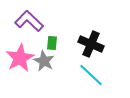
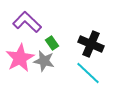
purple L-shape: moved 2 px left, 1 px down
green rectangle: rotated 40 degrees counterclockwise
gray star: rotated 15 degrees counterclockwise
cyan line: moved 3 px left, 2 px up
